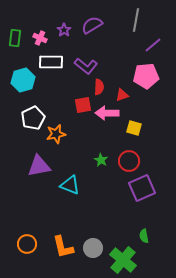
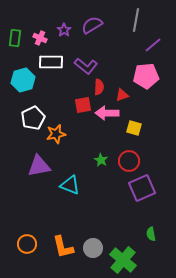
green semicircle: moved 7 px right, 2 px up
